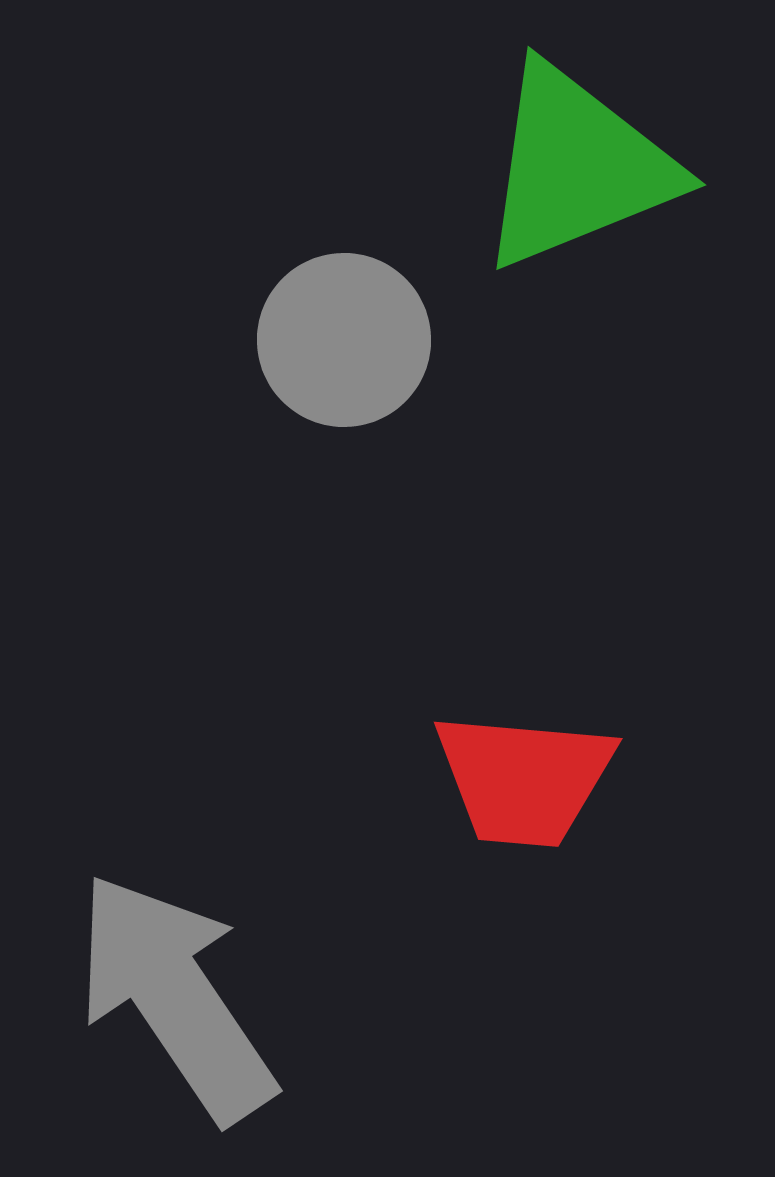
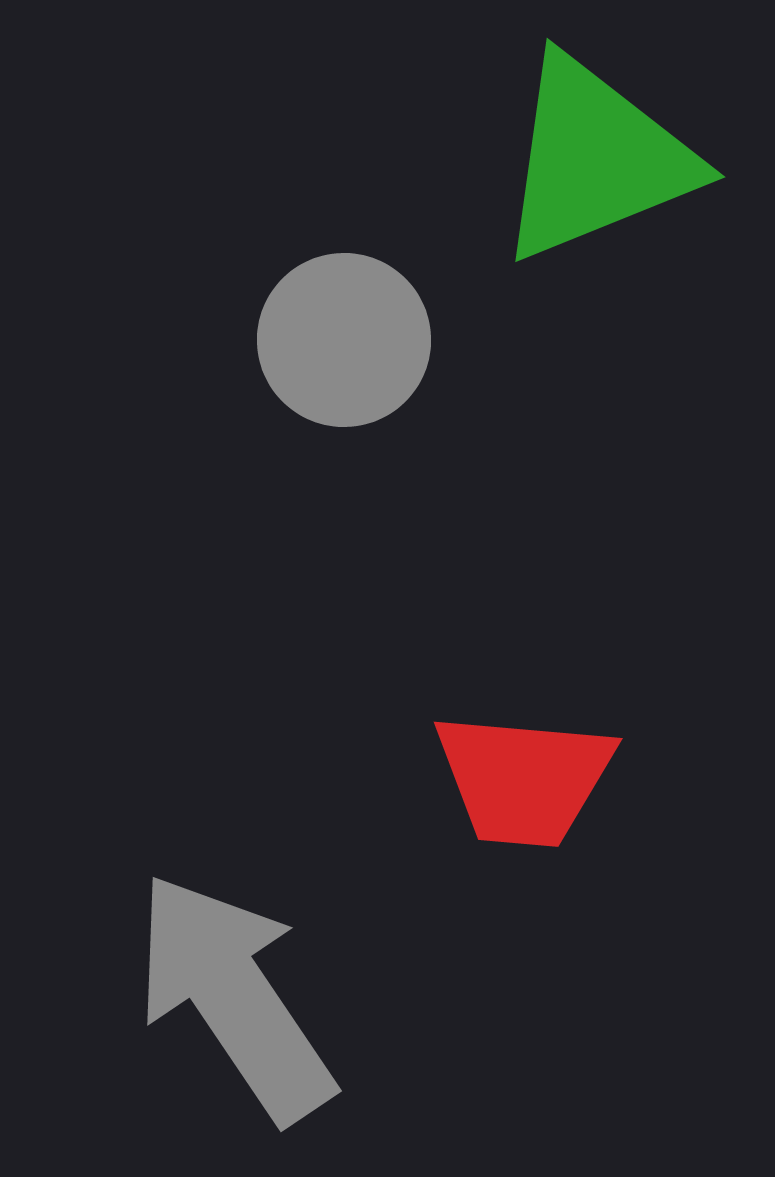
green triangle: moved 19 px right, 8 px up
gray arrow: moved 59 px right
